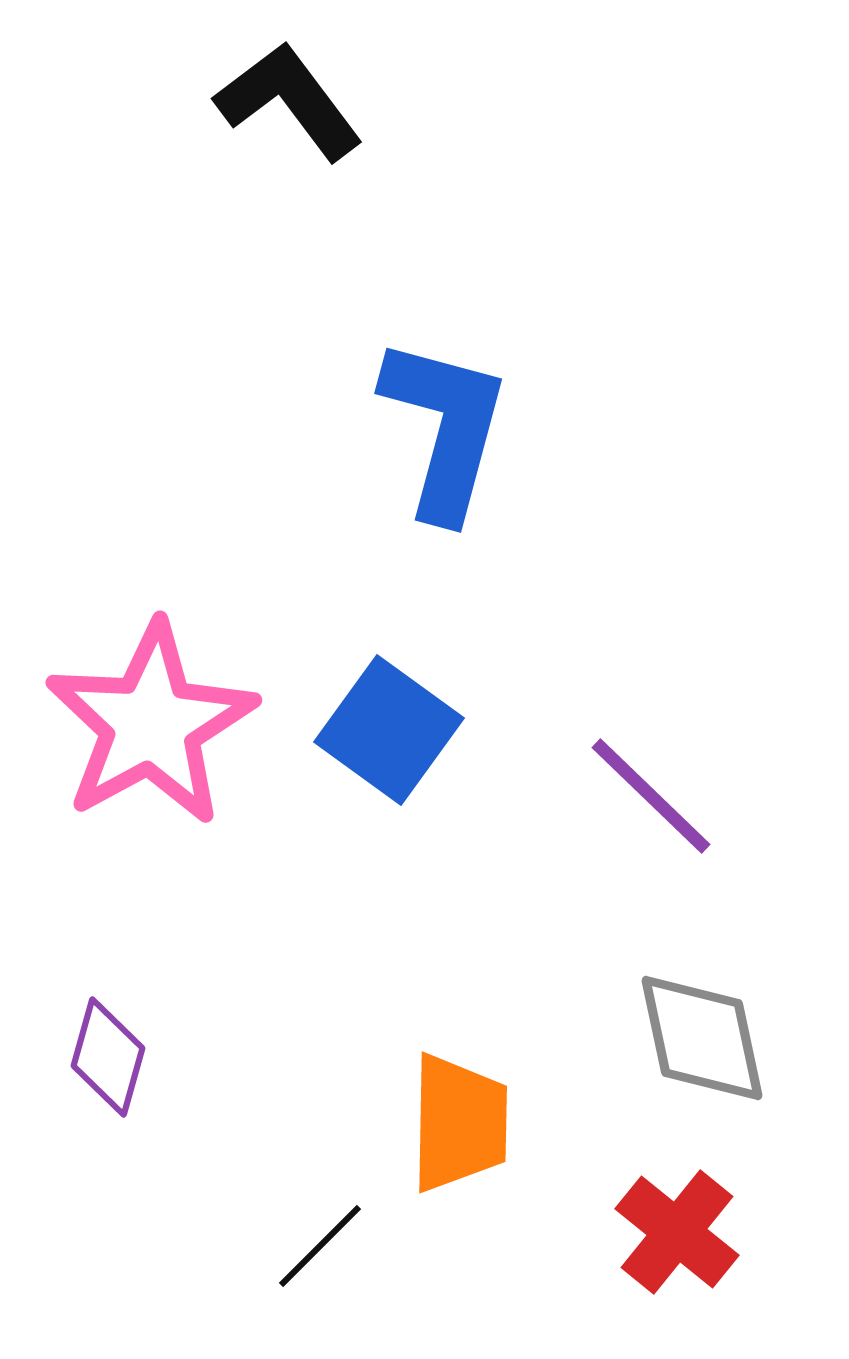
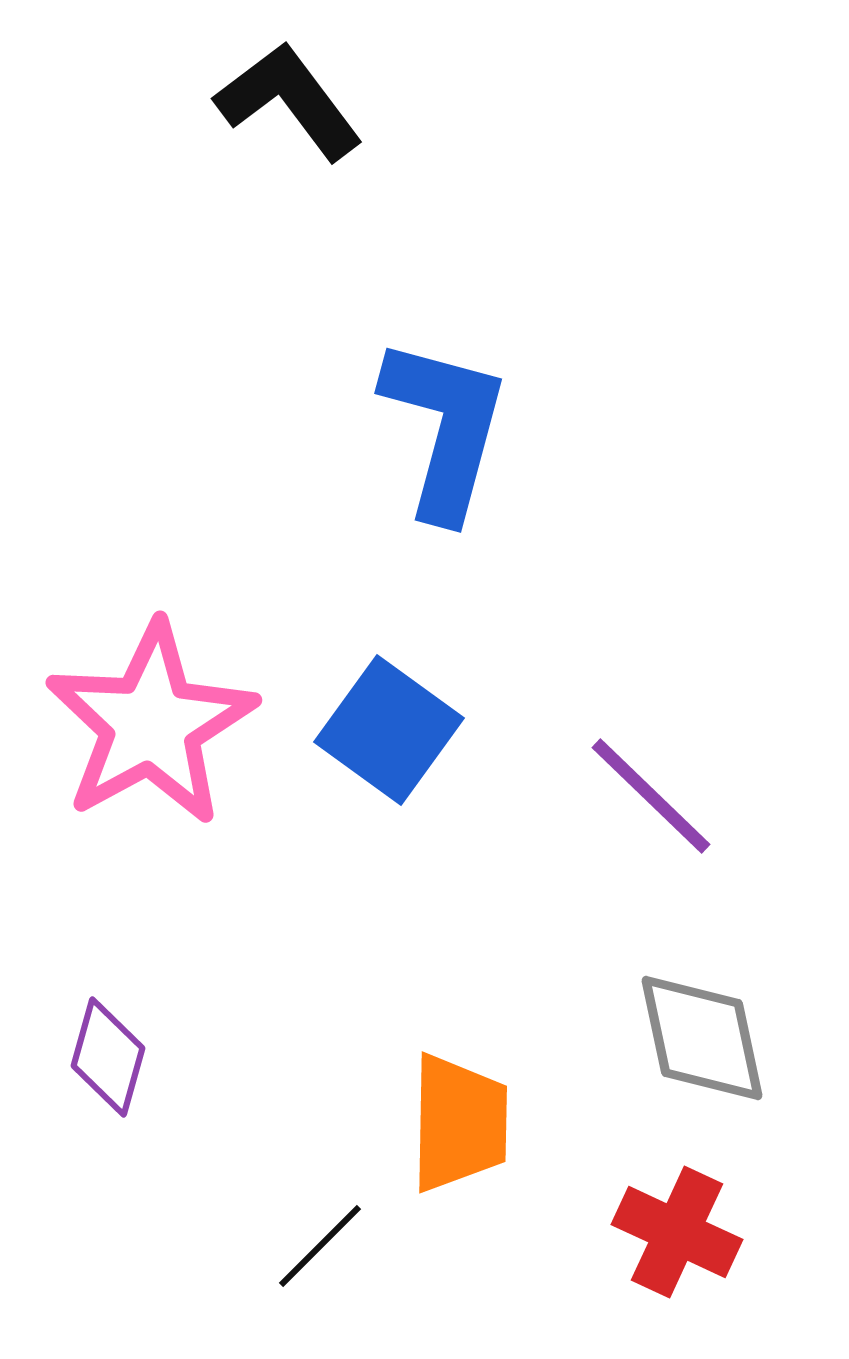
red cross: rotated 14 degrees counterclockwise
